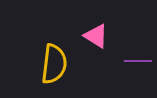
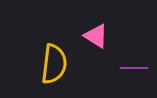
purple line: moved 4 px left, 7 px down
